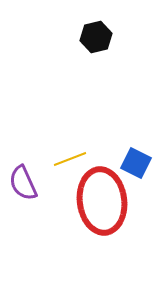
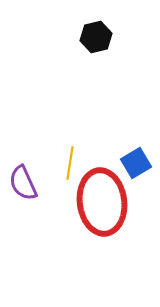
yellow line: moved 4 px down; rotated 60 degrees counterclockwise
blue square: rotated 32 degrees clockwise
red ellipse: moved 1 px down
